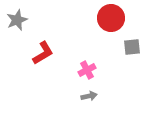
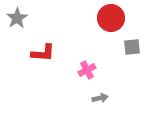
gray star: moved 2 px up; rotated 10 degrees counterclockwise
red L-shape: rotated 35 degrees clockwise
gray arrow: moved 11 px right, 2 px down
